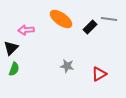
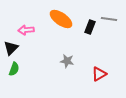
black rectangle: rotated 24 degrees counterclockwise
gray star: moved 5 px up
